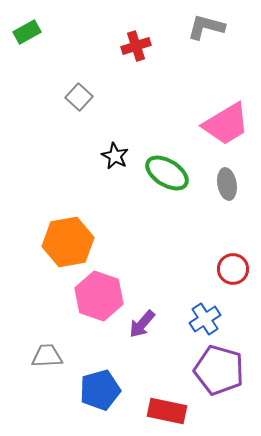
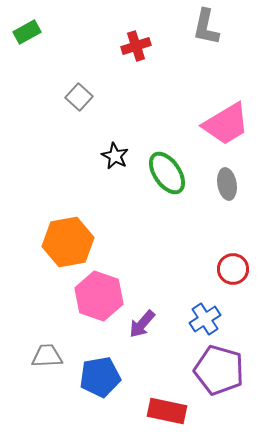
gray L-shape: rotated 93 degrees counterclockwise
green ellipse: rotated 24 degrees clockwise
blue pentagon: moved 13 px up; rotated 6 degrees clockwise
